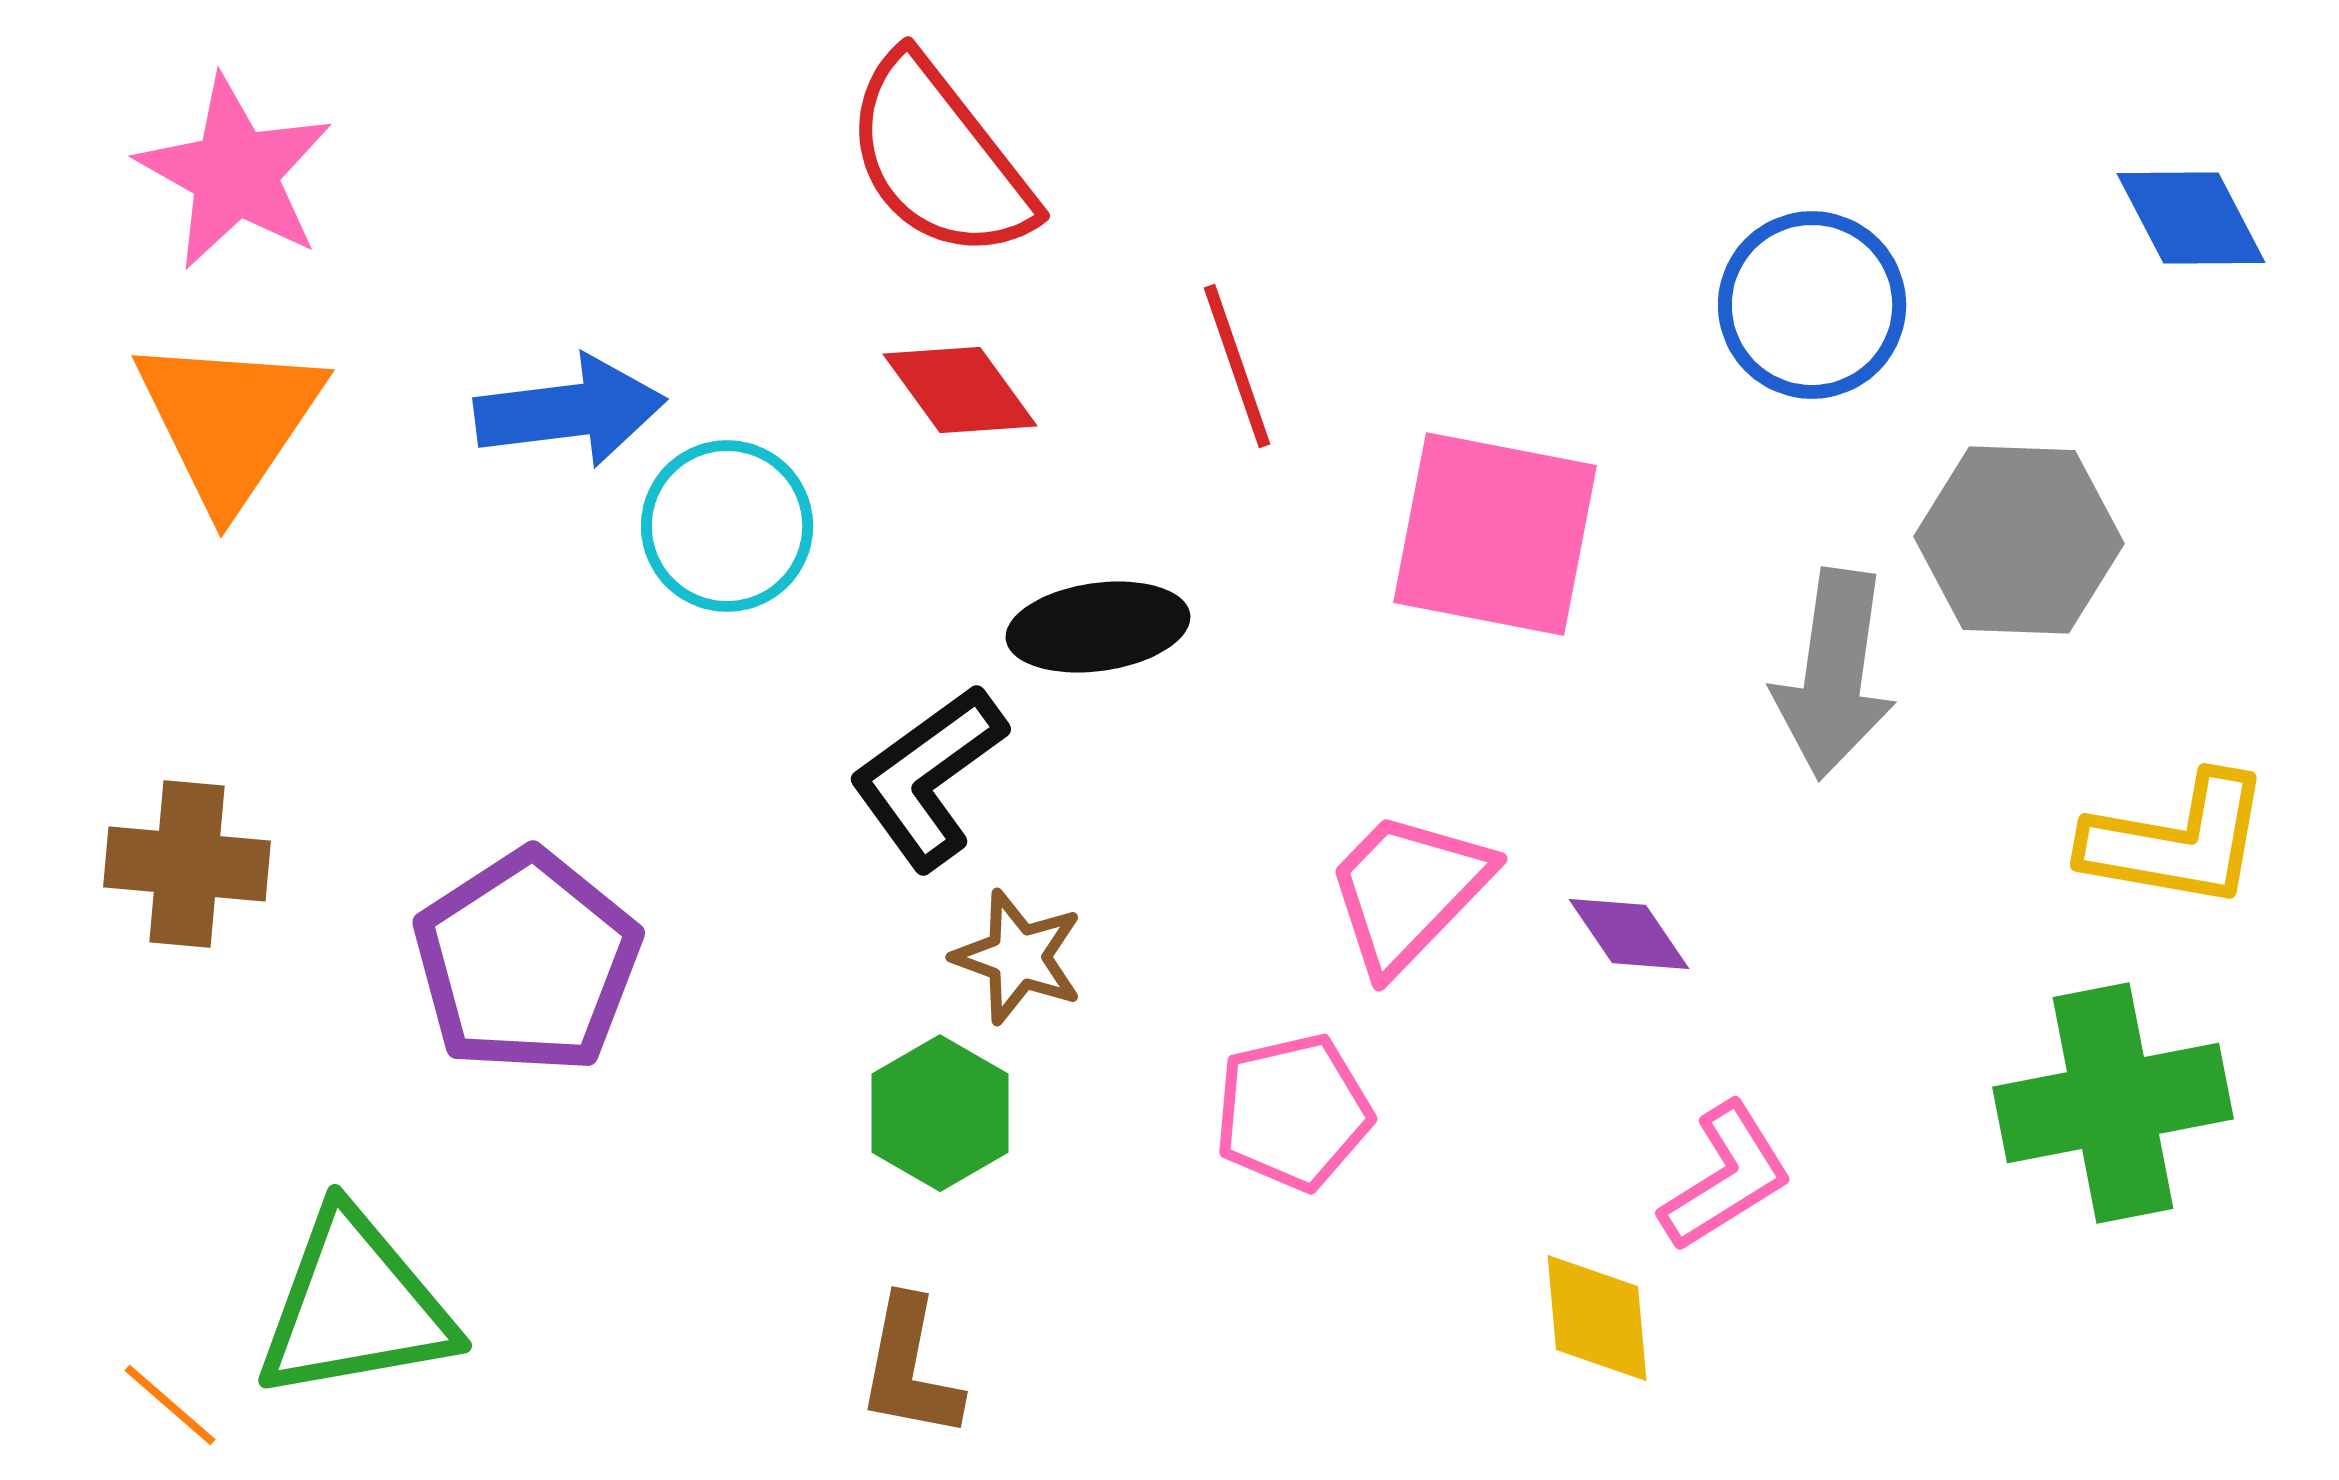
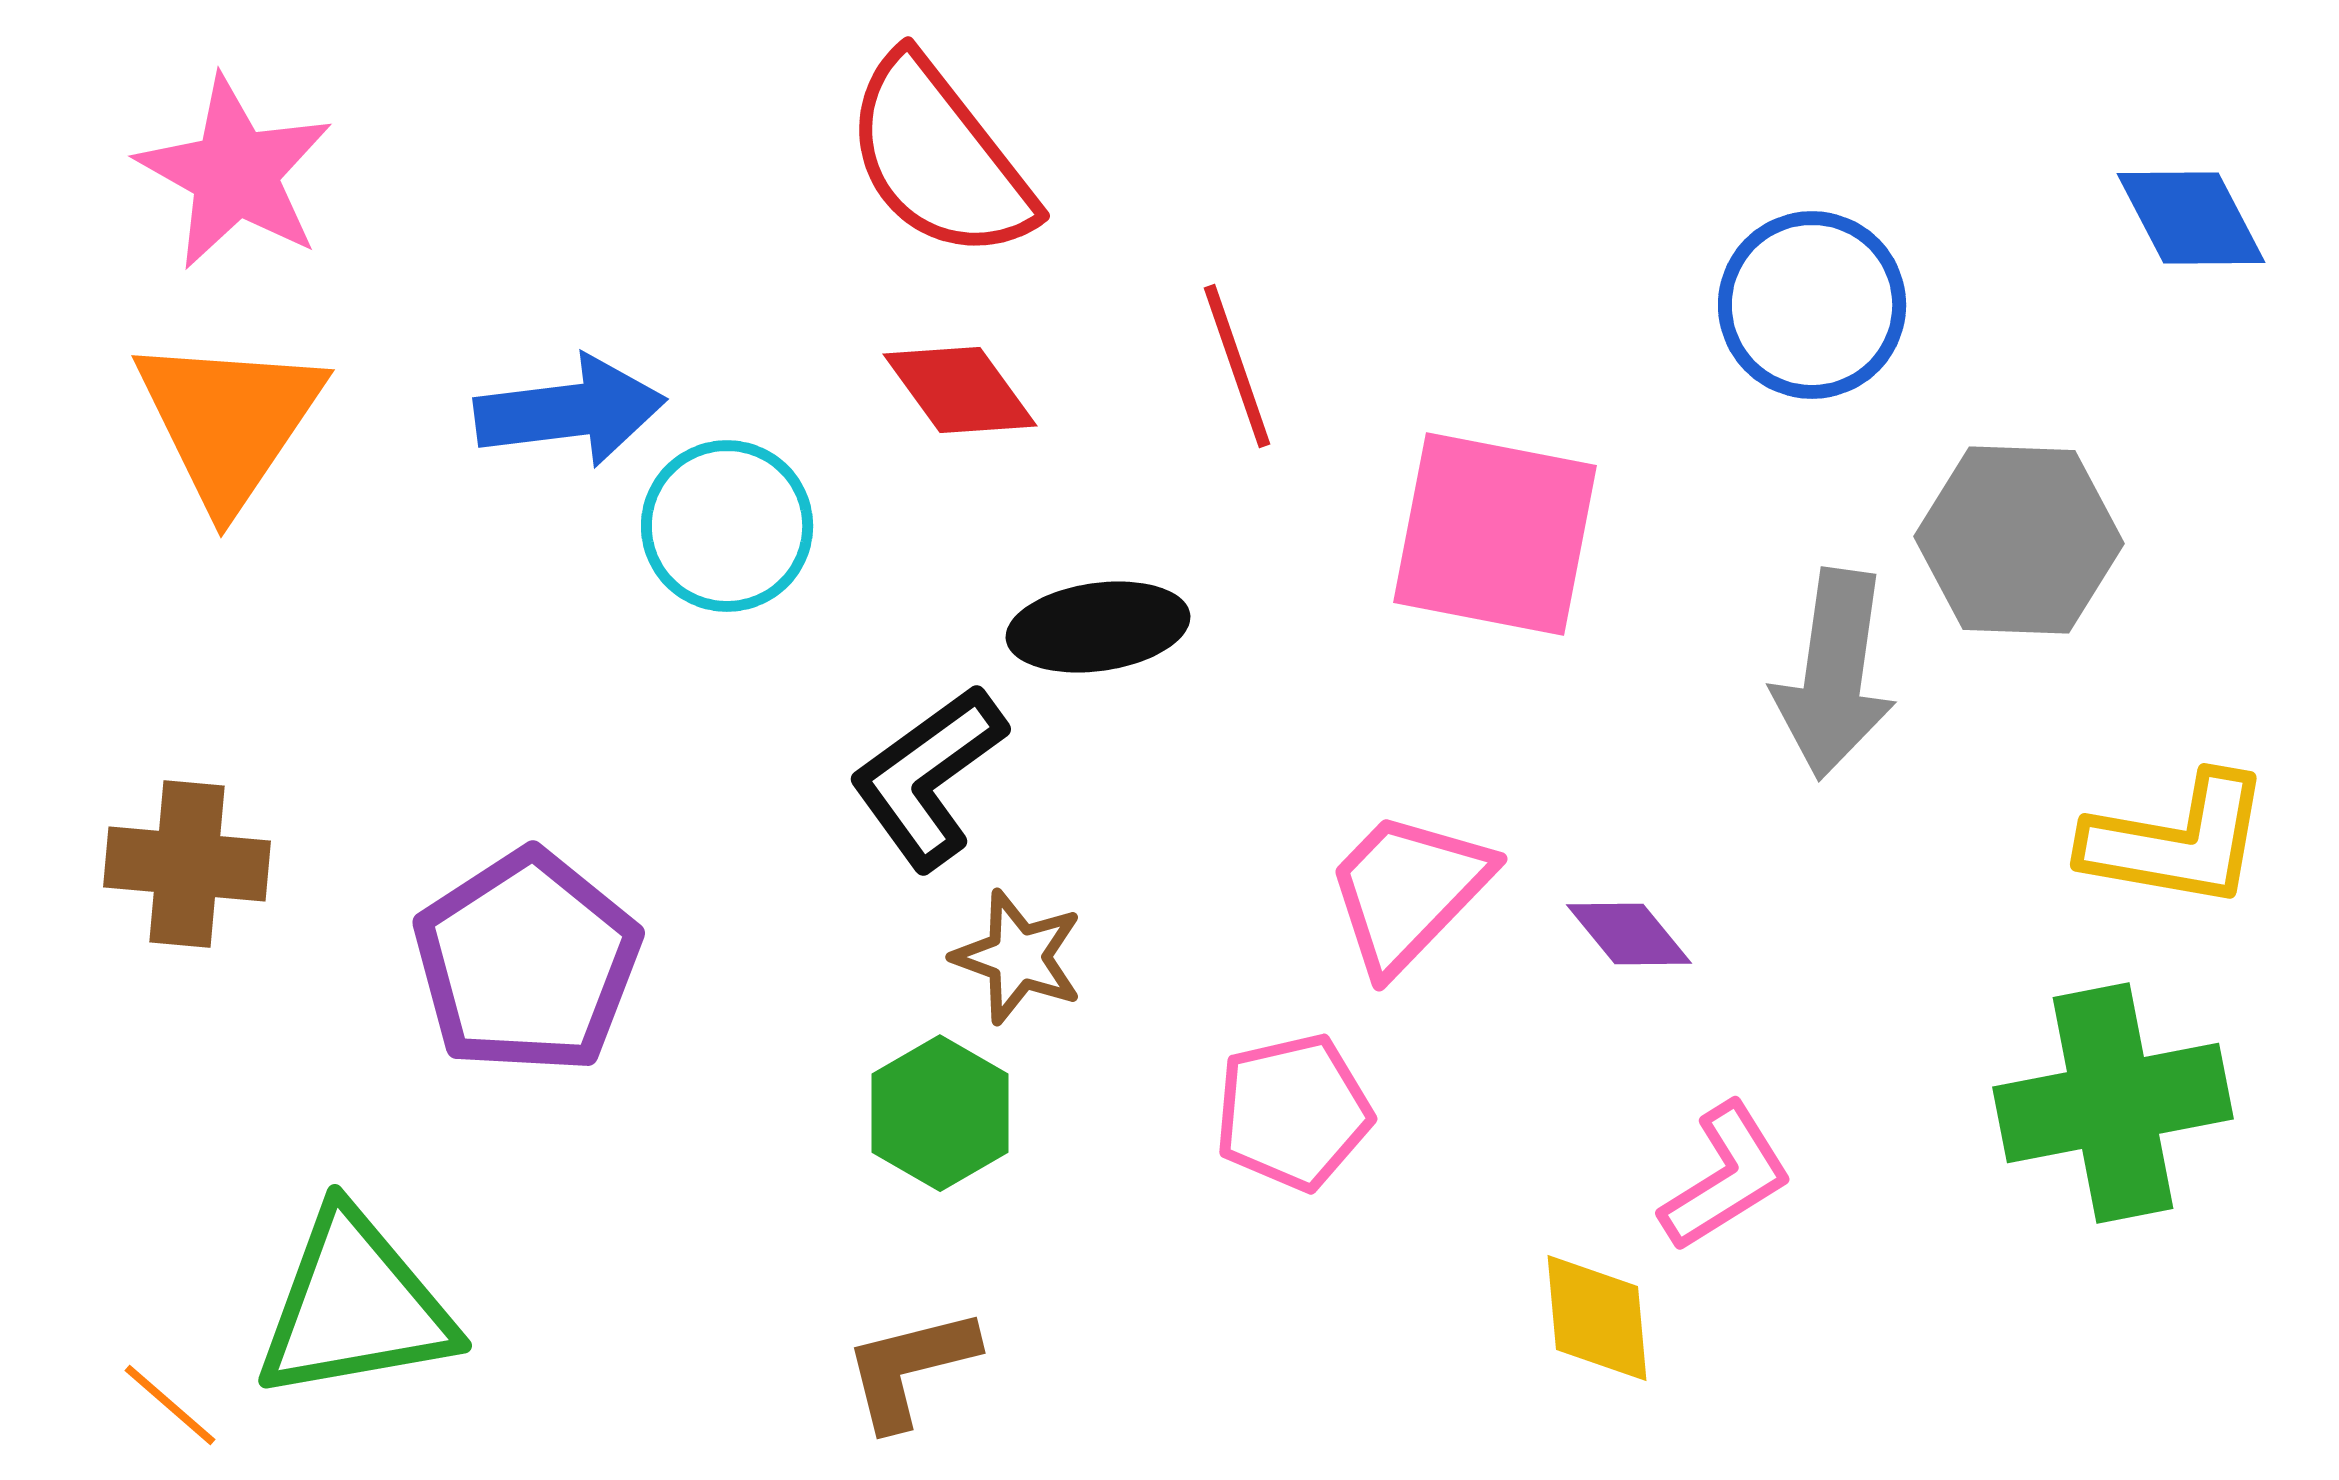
purple diamond: rotated 5 degrees counterclockwise
brown L-shape: rotated 65 degrees clockwise
